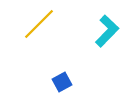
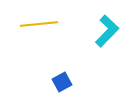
yellow line: rotated 39 degrees clockwise
